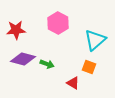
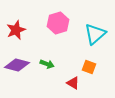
pink hexagon: rotated 15 degrees clockwise
red star: rotated 18 degrees counterclockwise
cyan triangle: moved 6 px up
purple diamond: moved 6 px left, 6 px down
